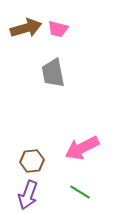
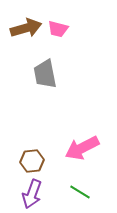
gray trapezoid: moved 8 px left, 1 px down
purple arrow: moved 4 px right, 1 px up
